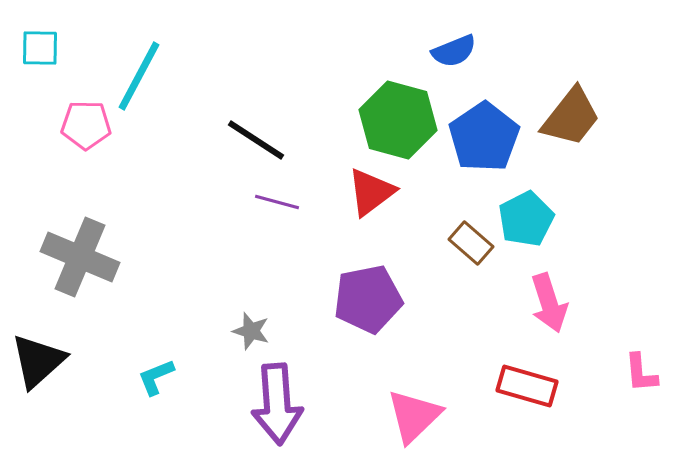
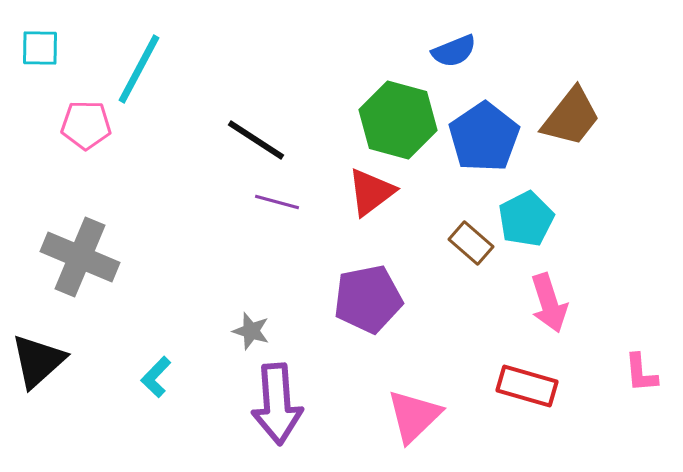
cyan line: moved 7 px up
cyan L-shape: rotated 24 degrees counterclockwise
